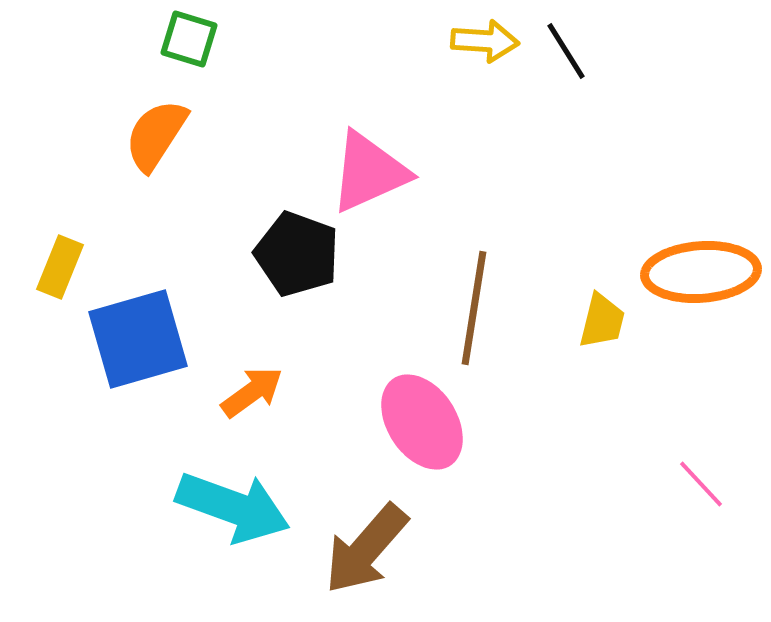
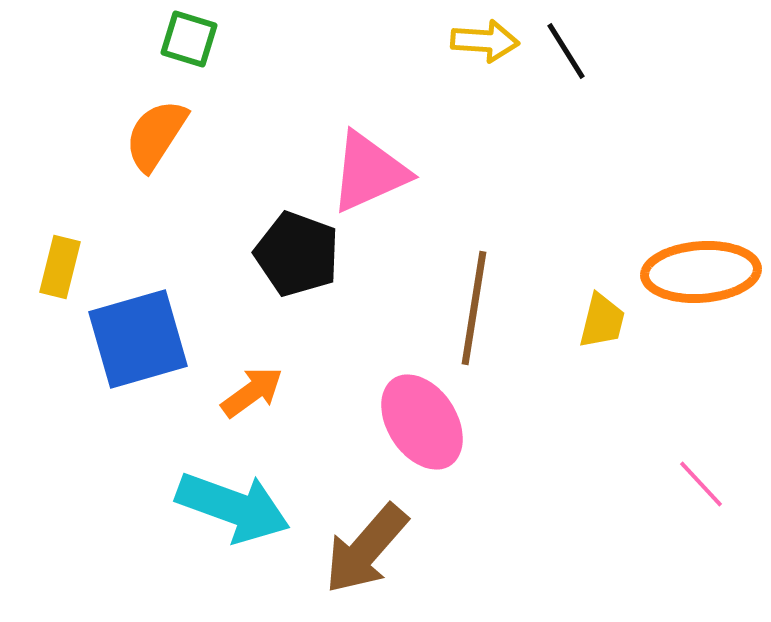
yellow rectangle: rotated 8 degrees counterclockwise
